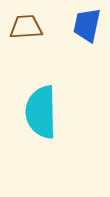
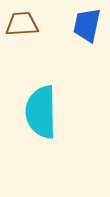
brown trapezoid: moved 4 px left, 3 px up
